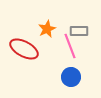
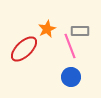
gray rectangle: moved 1 px right
red ellipse: rotated 72 degrees counterclockwise
